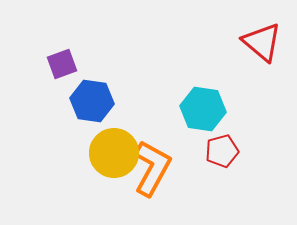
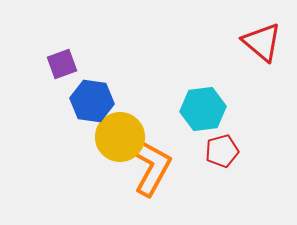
cyan hexagon: rotated 15 degrees counterclockwise
yellow circle: moved 6 px right, 16 px up
